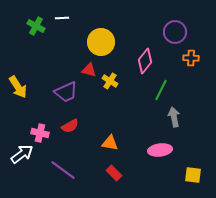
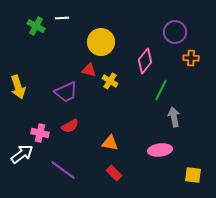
yellow arrow: rotated 15 degrees clockwise
